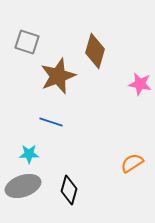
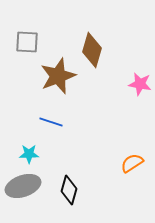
gray square: rotated 15 degrees counterclockwise
brown diamond: moved 3 px left, 1 px up
